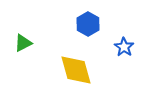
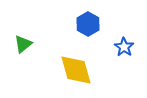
green triangle: moved 1 px down; rotated 12 degrees counterclockwise
